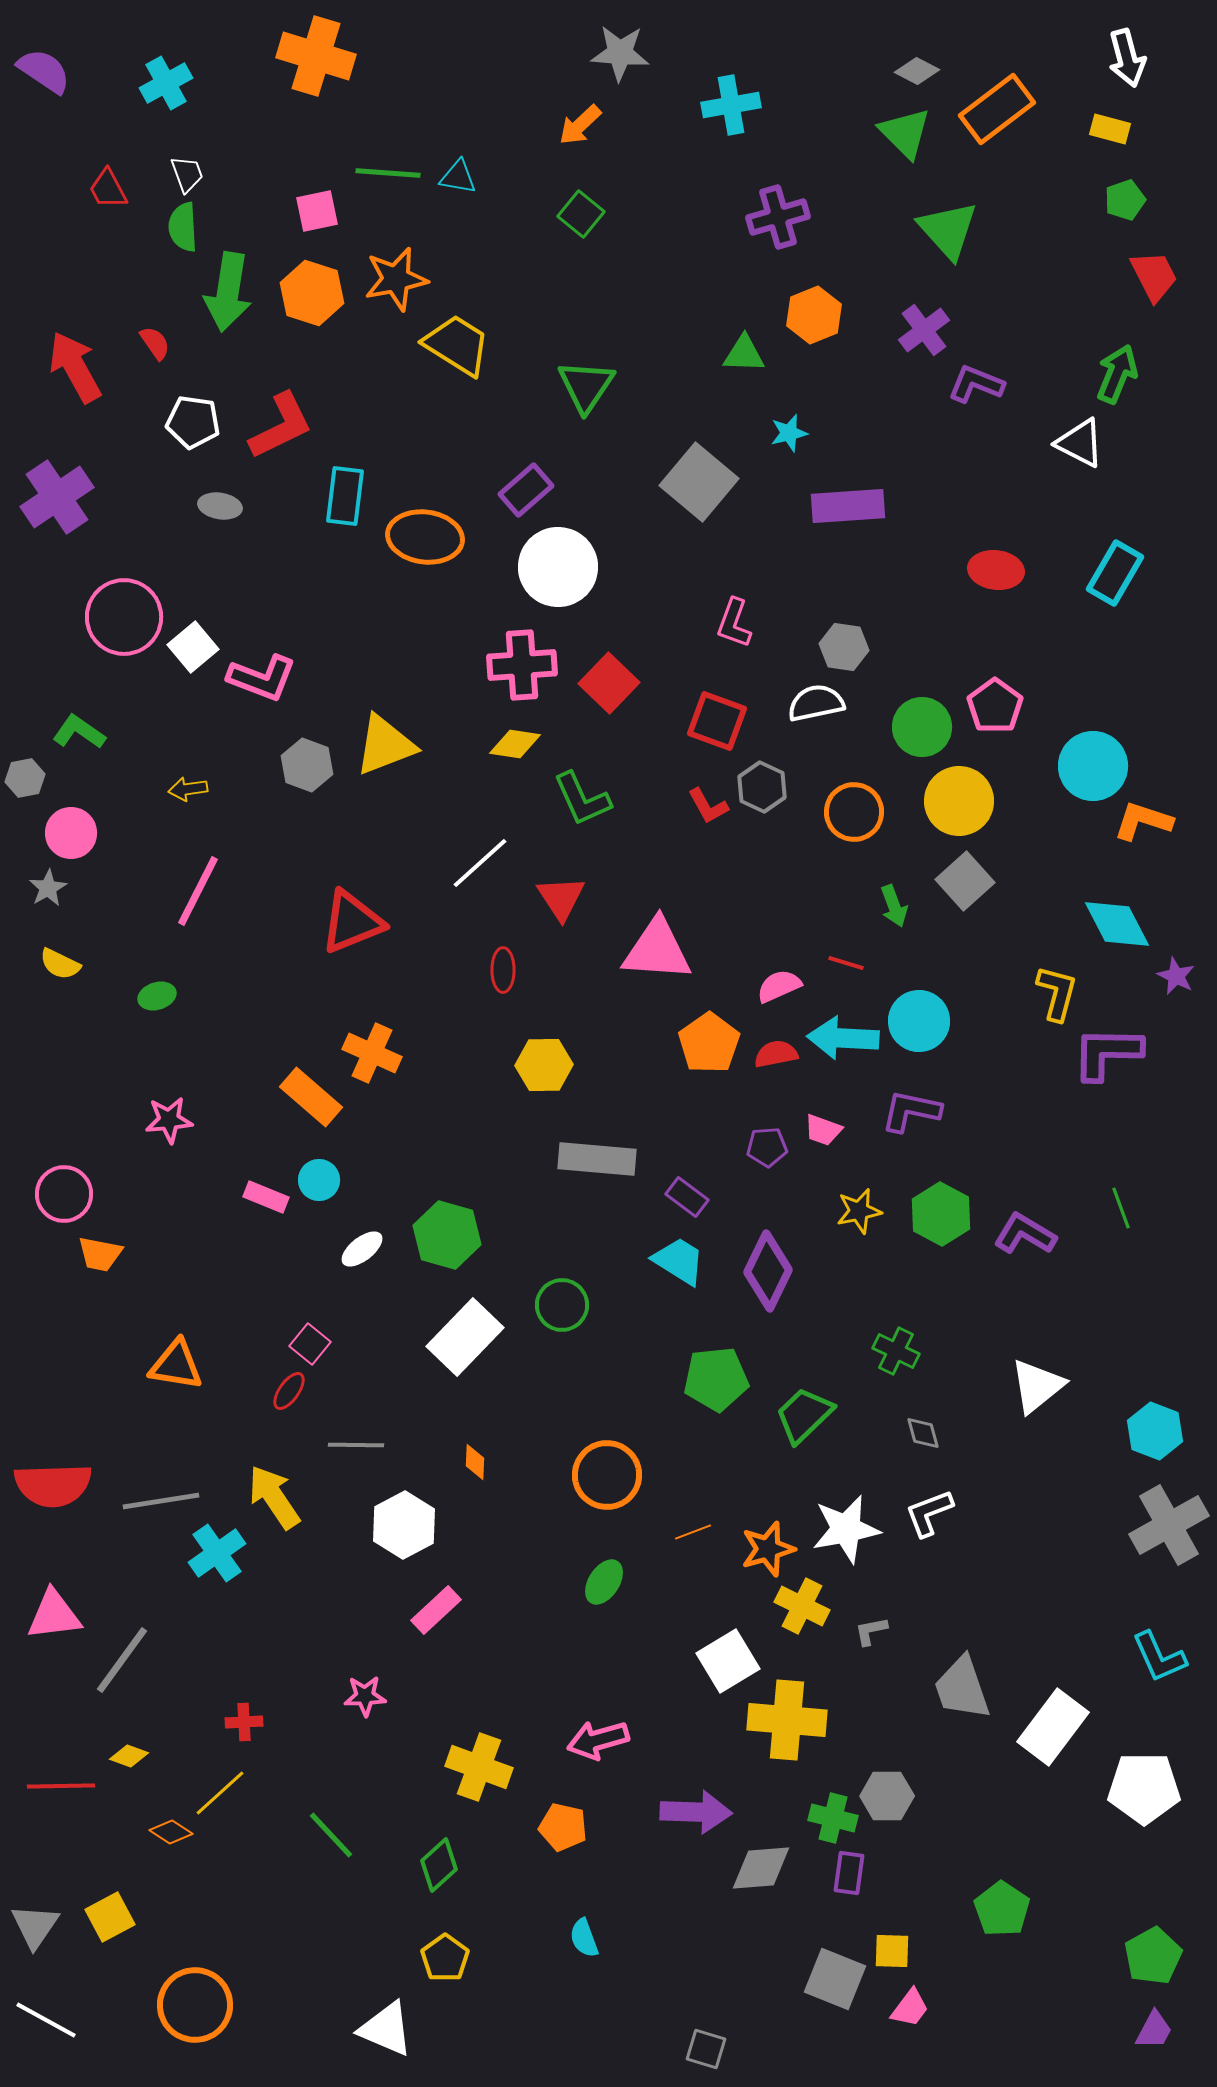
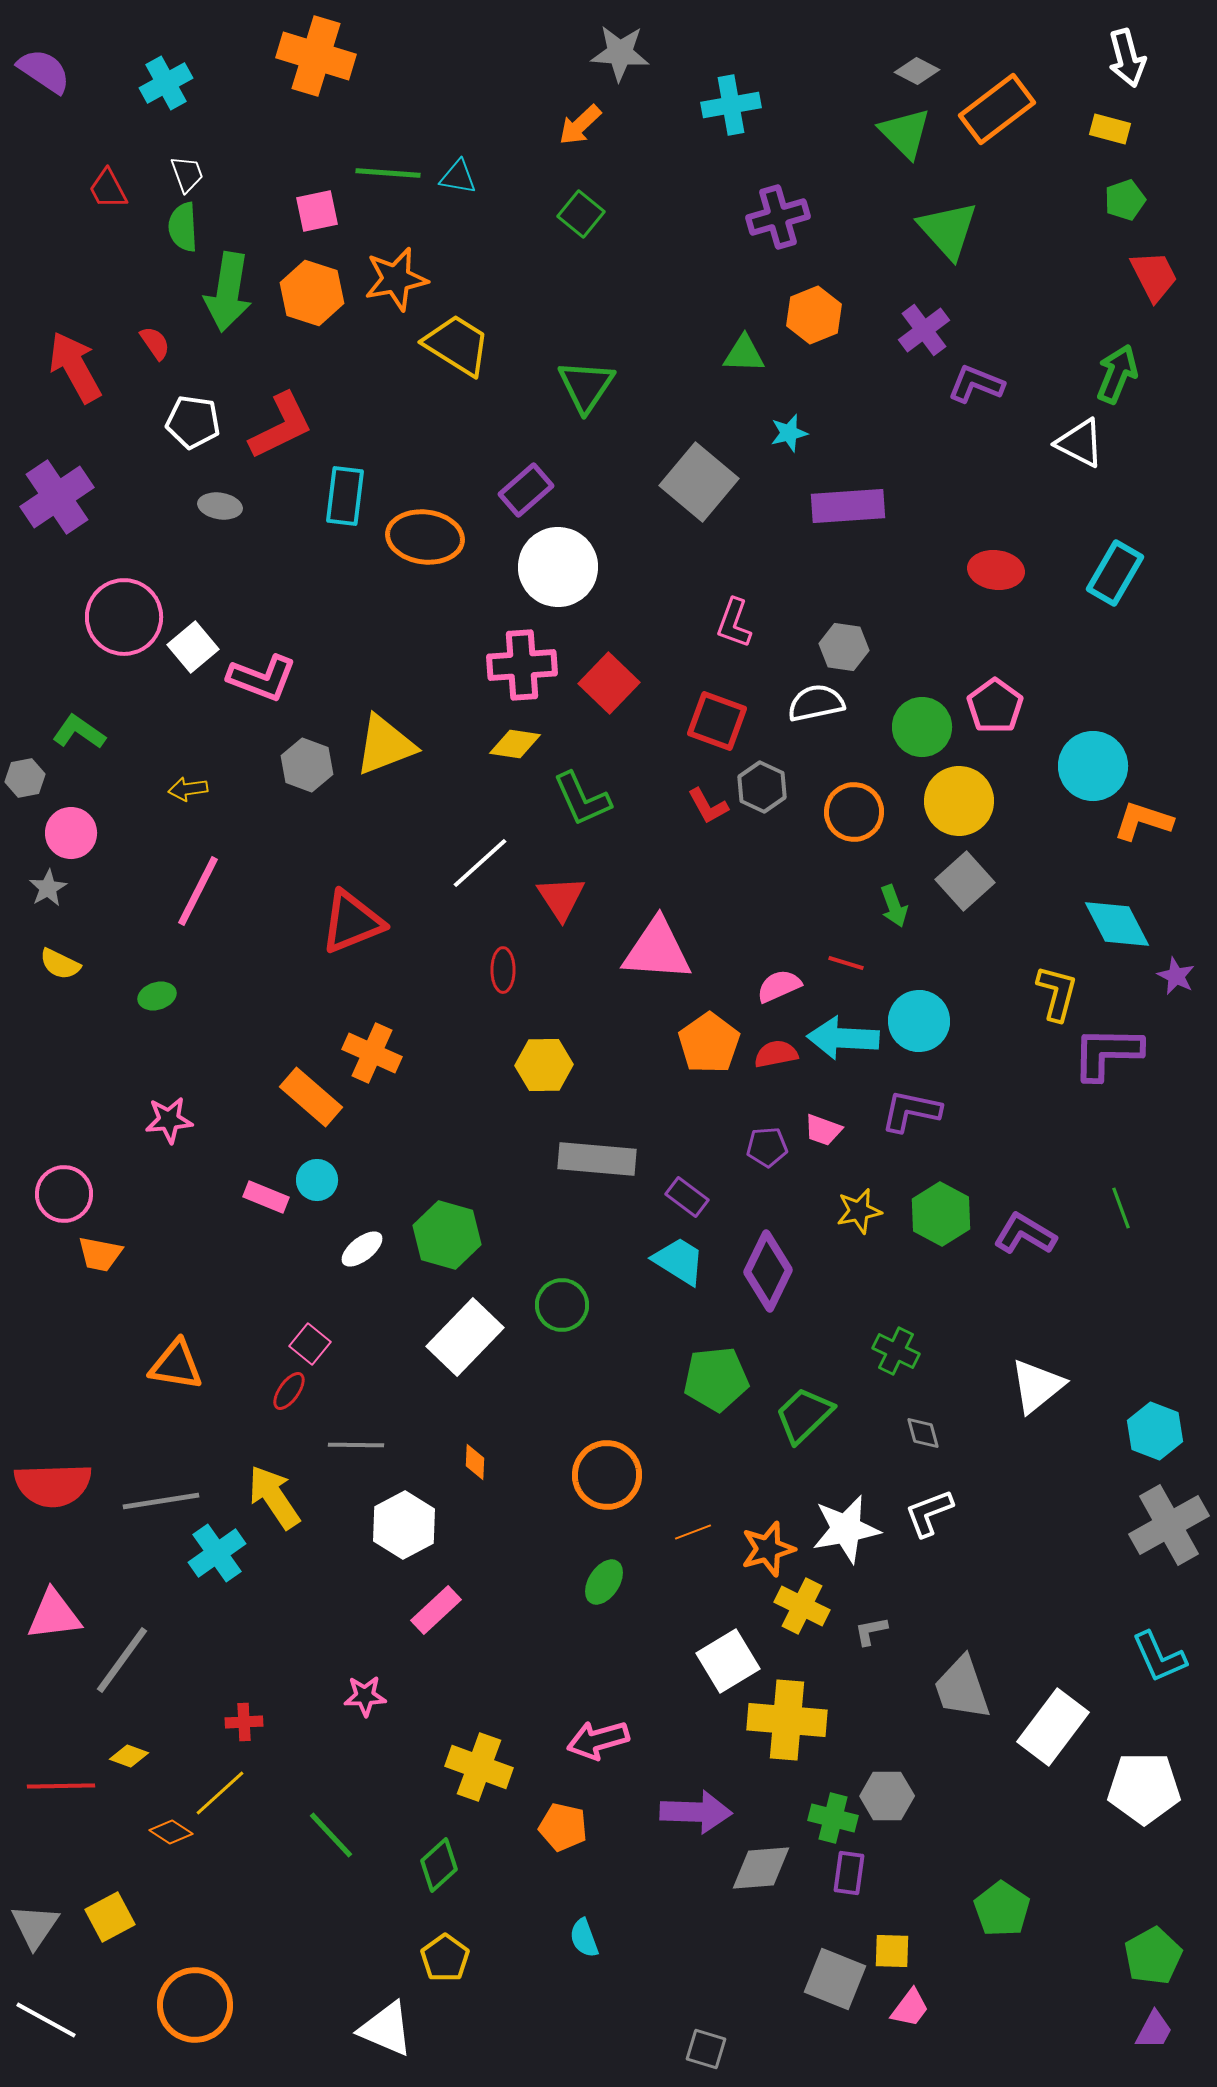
cyan circle at (319, 1180): moved 2 px left
